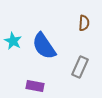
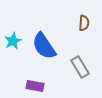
cyan star: rotated 18 degrees clockwise
gray rectangle: rotated 55 degrees counterclockwise
